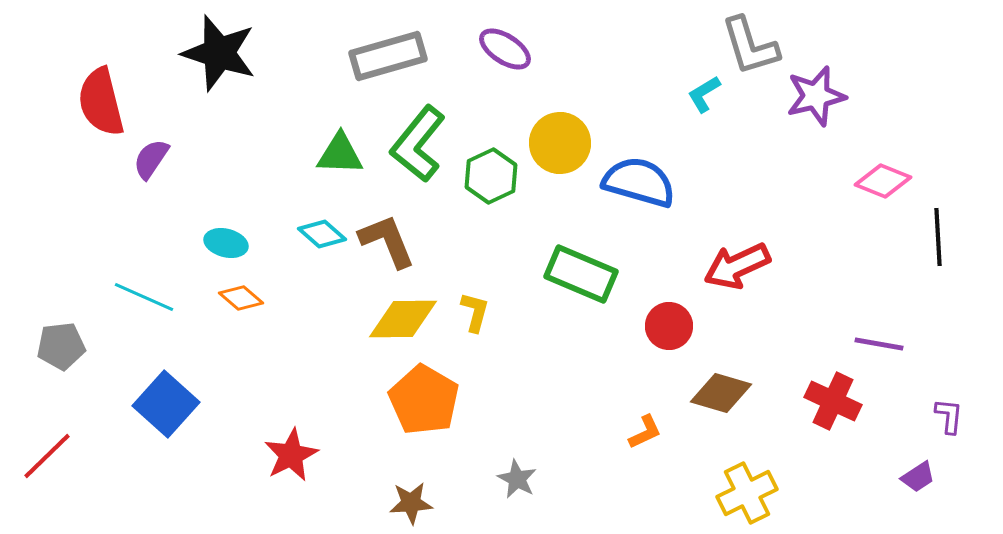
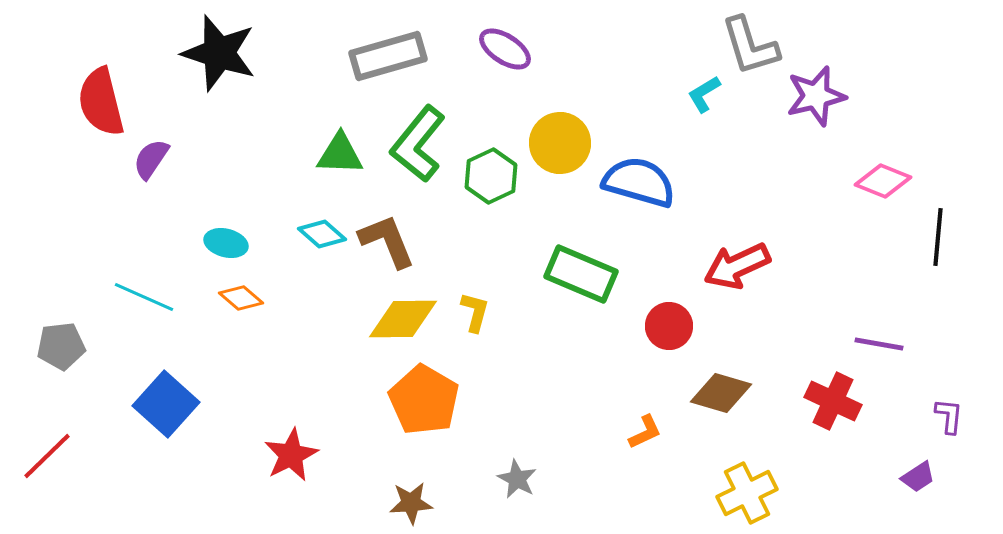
black line: rotated 8 degrees clockwise
